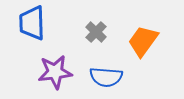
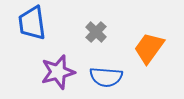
blue trapezoid: rotated 6 degrees counterclockwise
orange trapezoid: moved 6 px right, 7 px down
purple star: moved 3 px right; rotated 8 degrees counterclockwise
